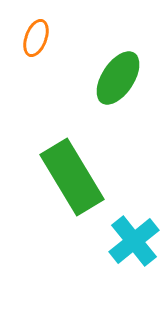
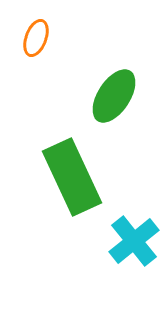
green ellipse: moved 4 px left, 18 px down
green rectangle: rotated 6 degrees clockwise
